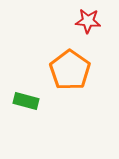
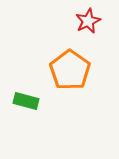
red star: rotated 30 degrees counterclockwise
